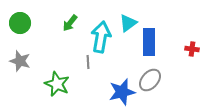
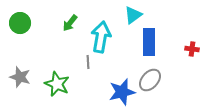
cyan triangle: moved 5 px right, 8 px up
gray star: moved 16 px down
